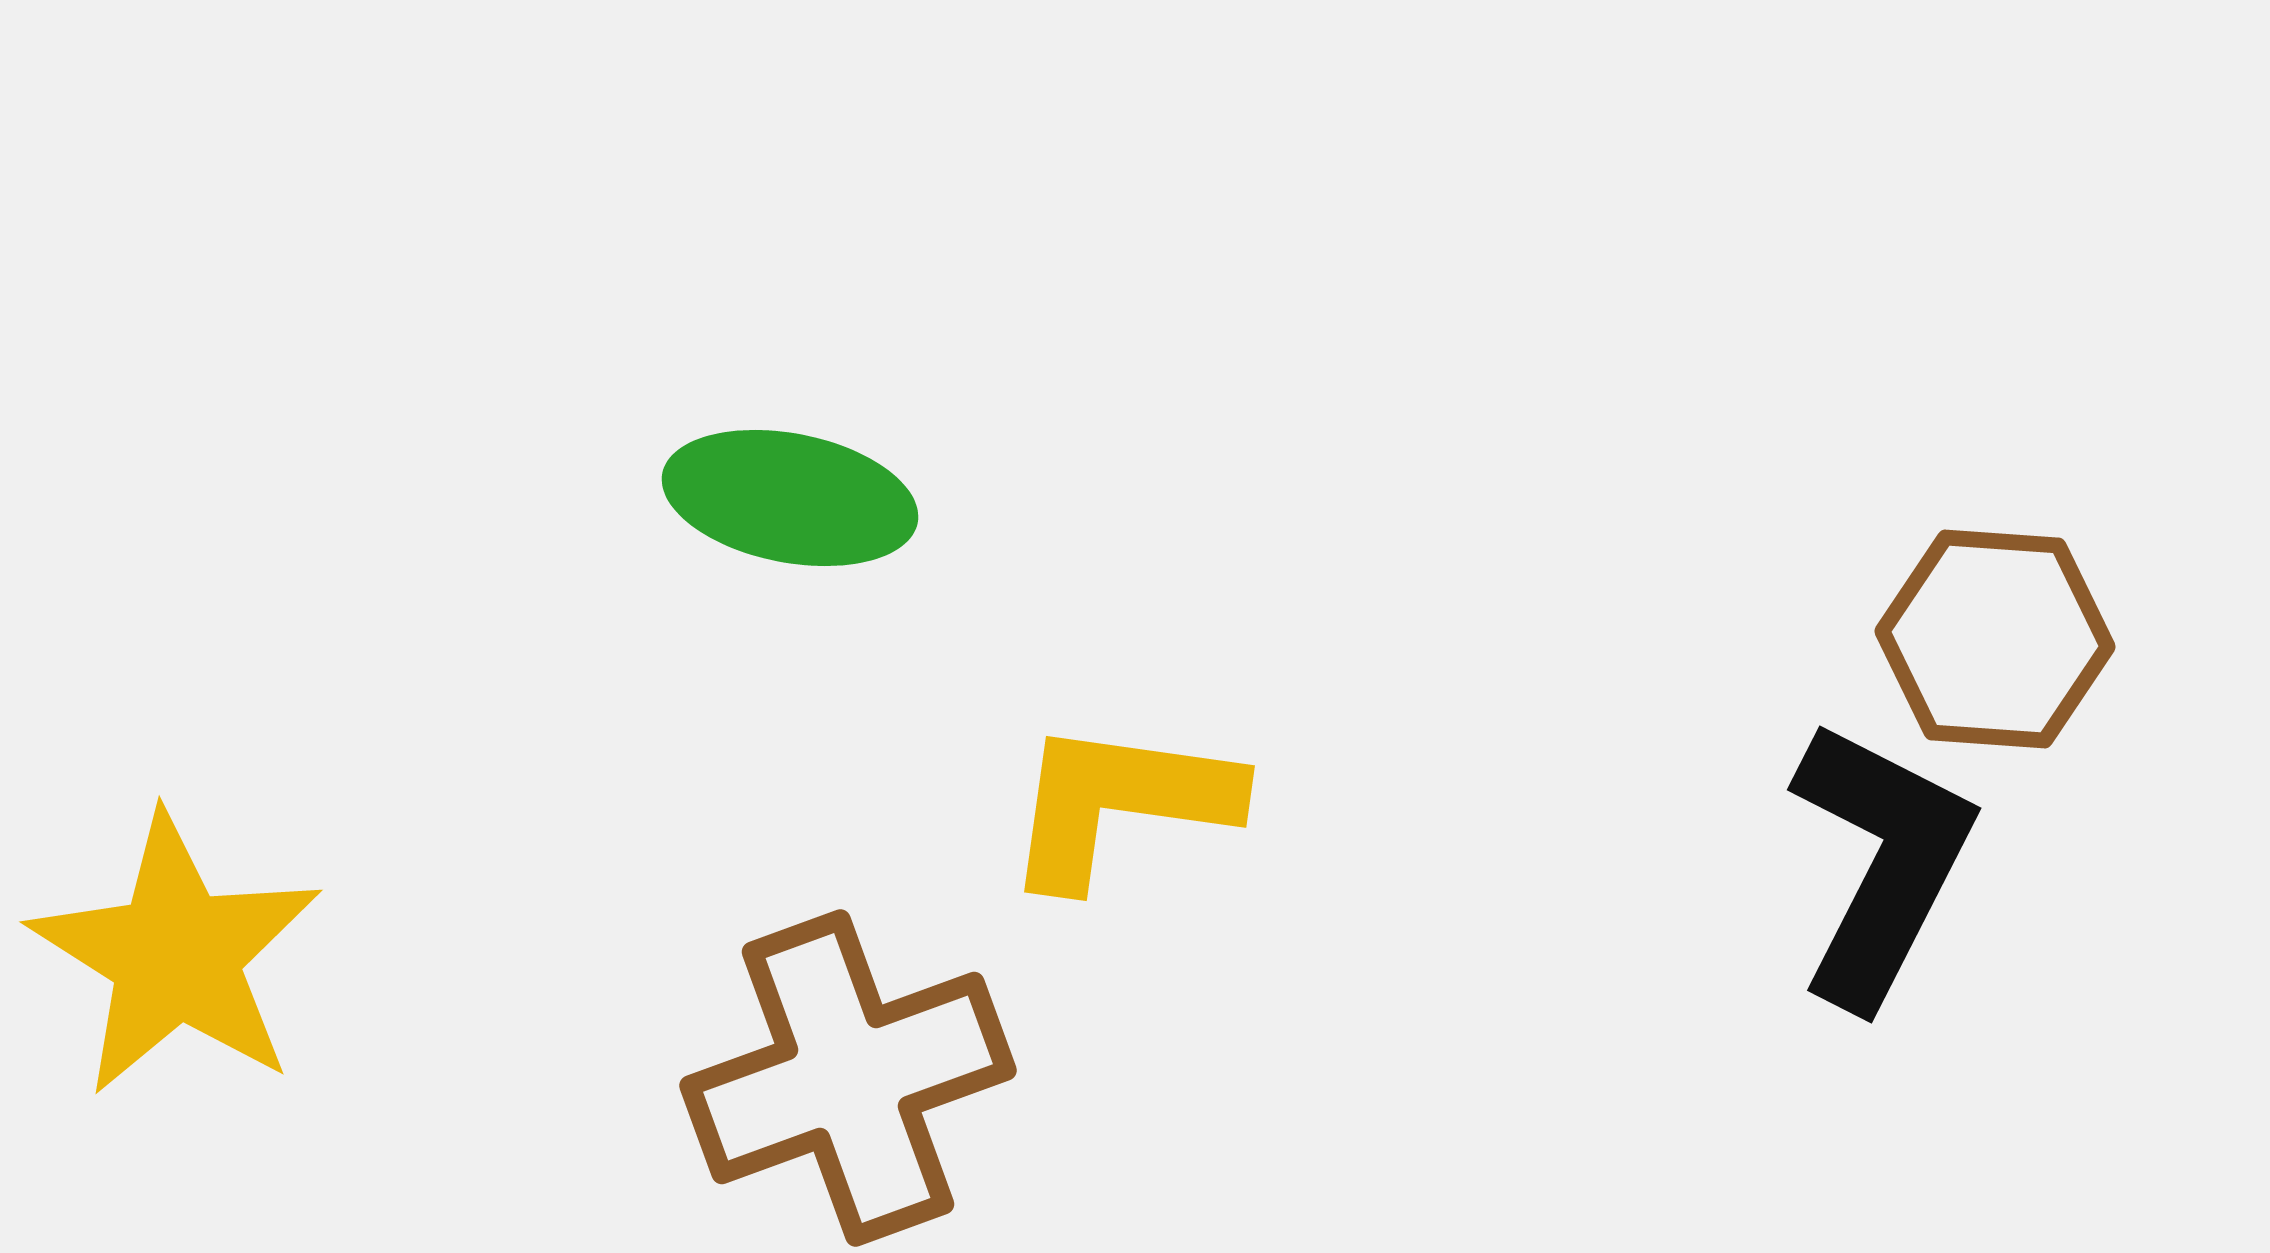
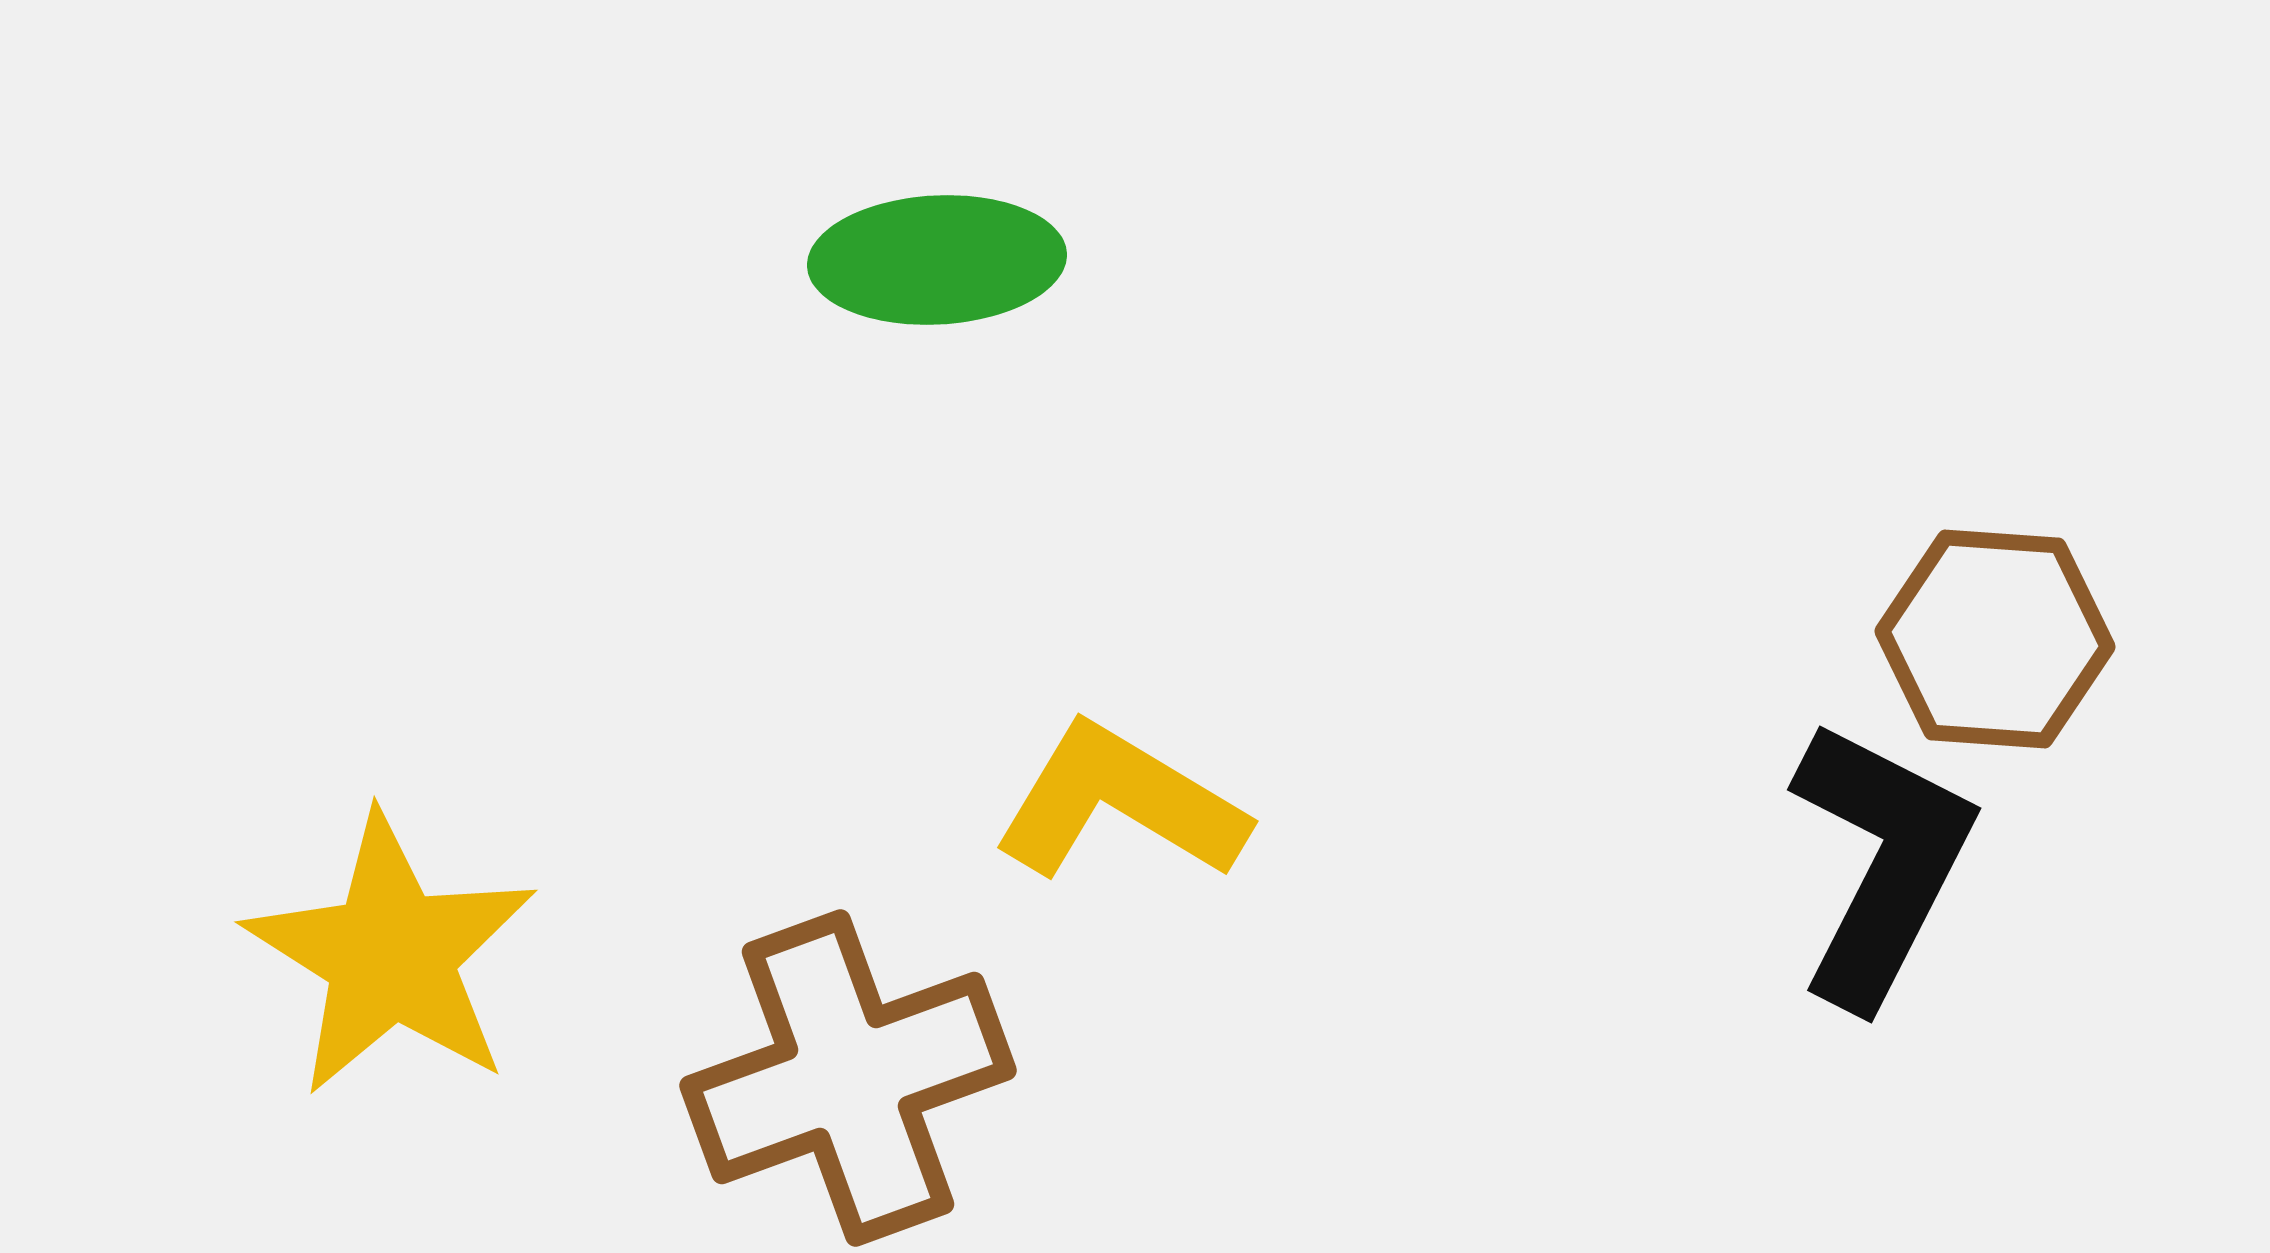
green ellipse: moved 147 px right, 238 px up; rotated 14 degrees counterclockwise
yellow L-shape: rotated 23 degrees clockwise
yellow star: moved 215 px right
